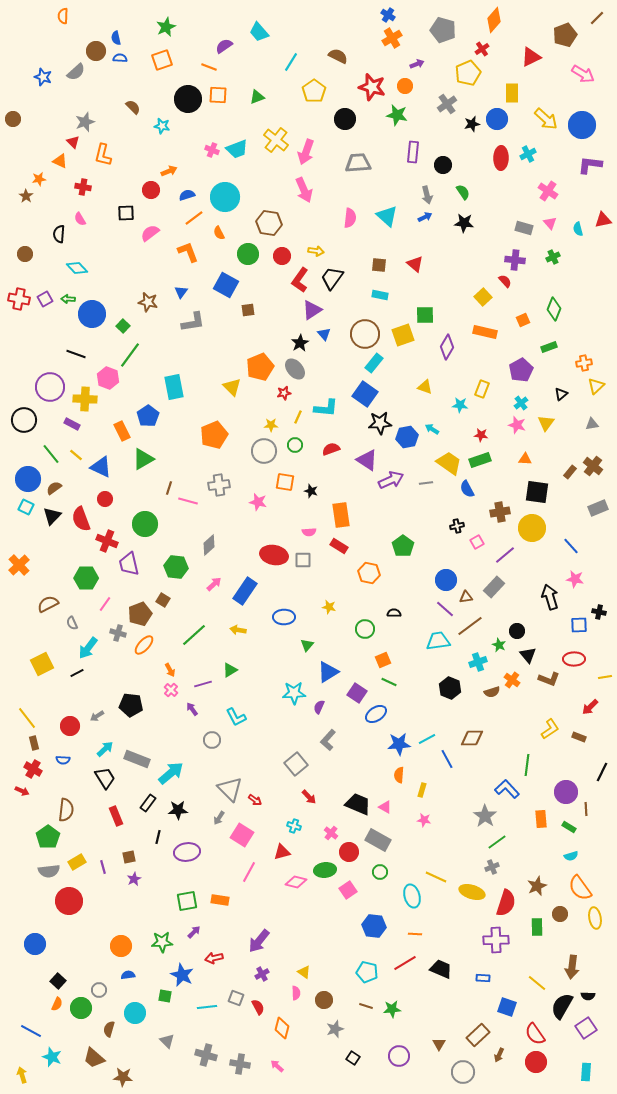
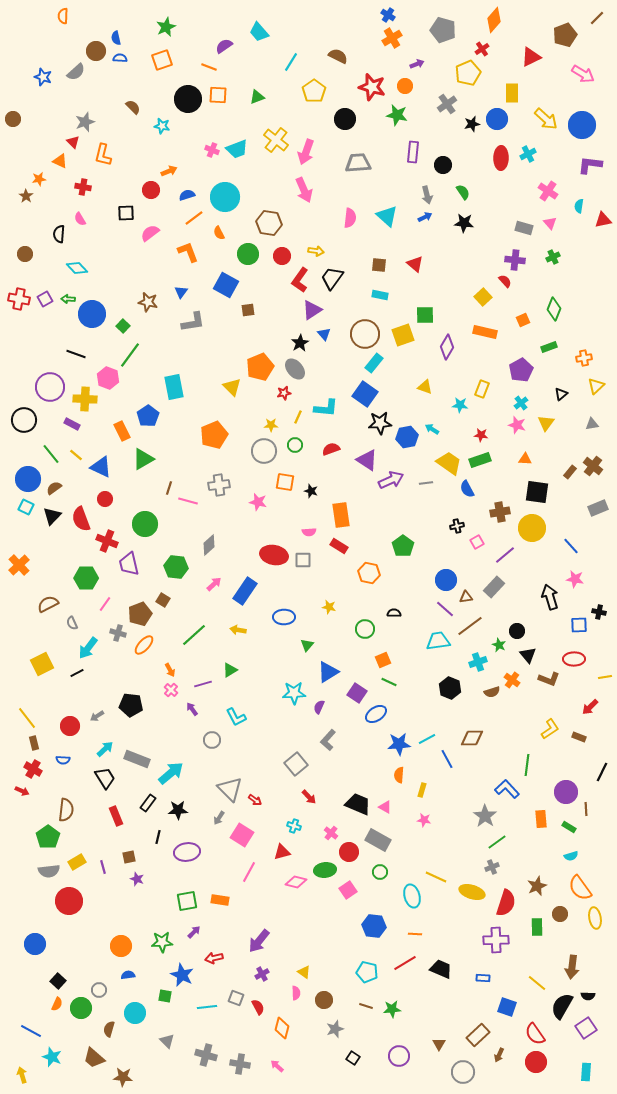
cyan semicircle at (578, 229): moved 1 px right, 23 px up; rotated 24 degrees clockwise
orange cross at (584, 363): moved 5 px up
purple star at (134, 879): moved 3 px right; rotated 24 degrees counterclockwise
